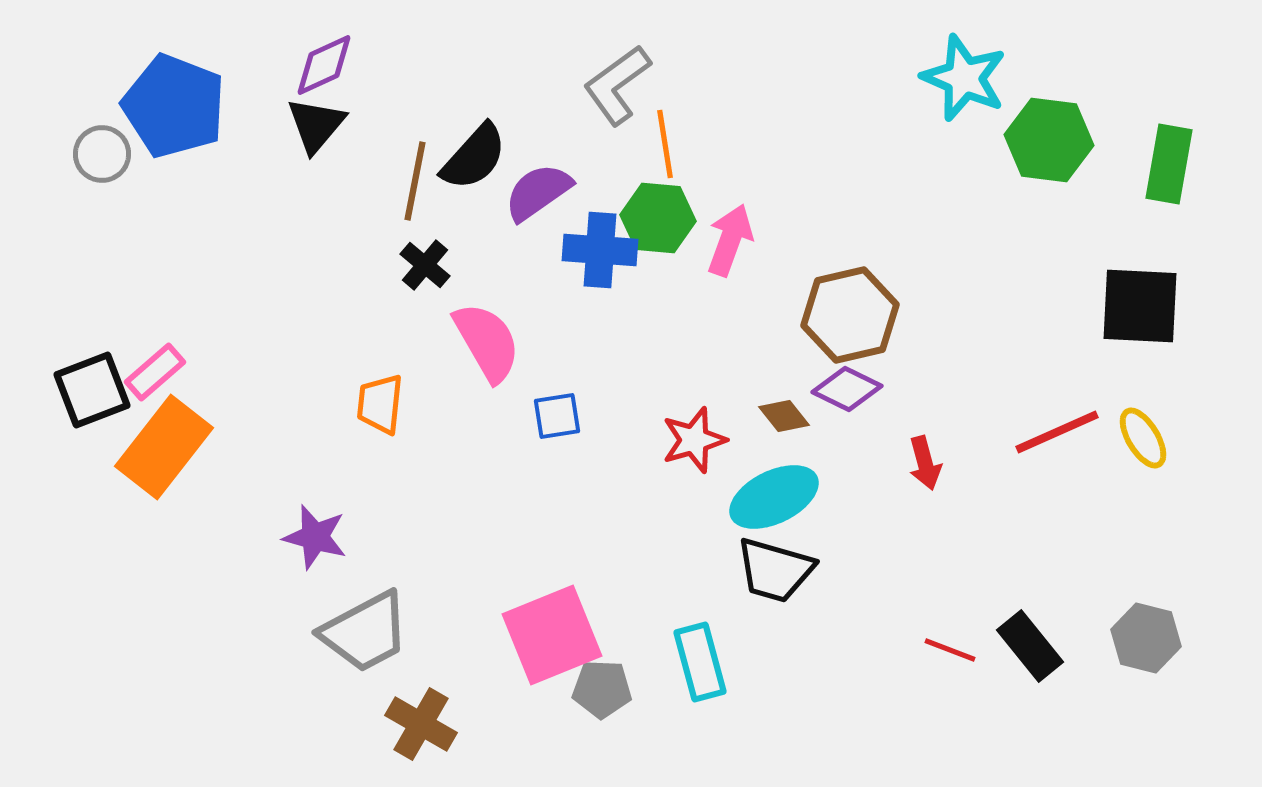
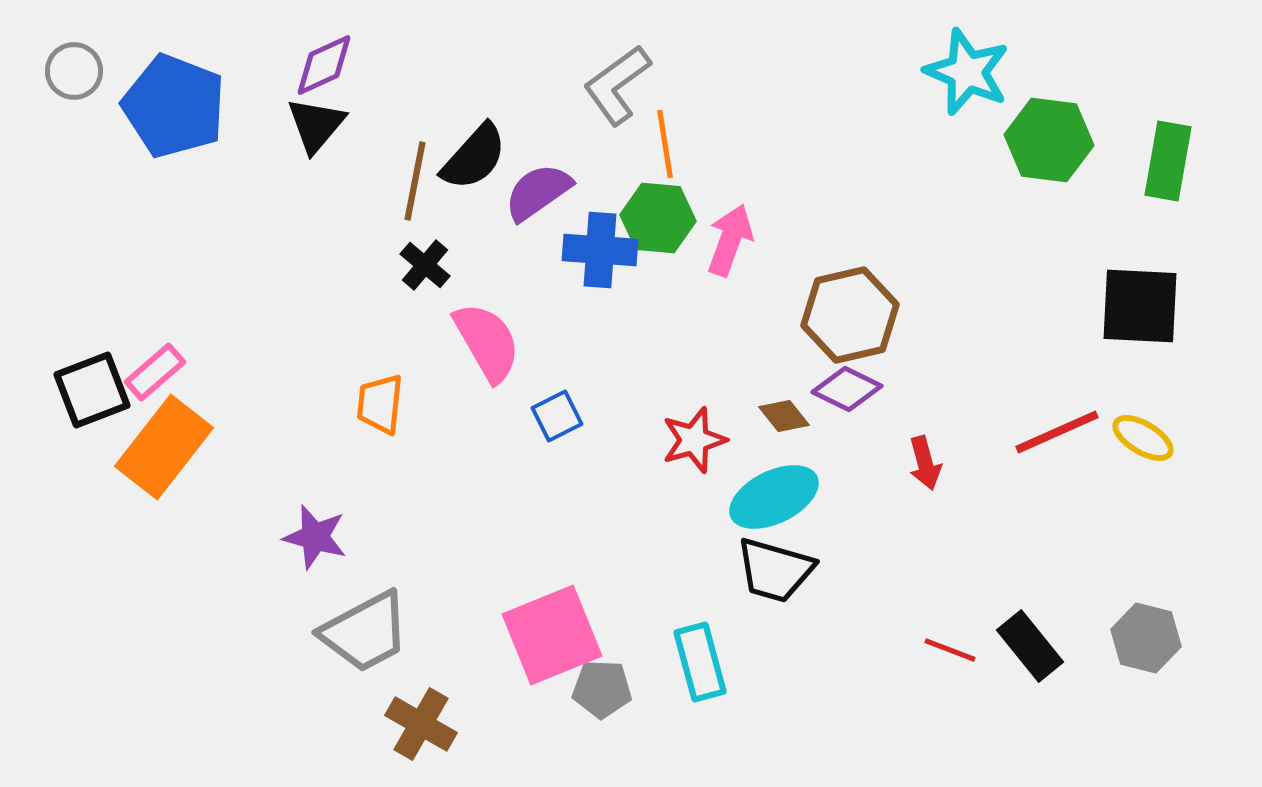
cyan star at (964, 78): moved 3 px right, 6 px up
gray circle at (102, 154): moved 28 px left, 83 px up
green rectangle at (1169, 164): moved 1 px left, 3 px up
blue square at (557, 416): rotated 18 degrees counterclockwise
yellow ellipse at (1143, 438): rotated 28 degrees counterclockwise
